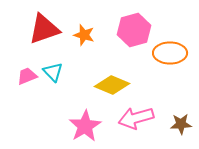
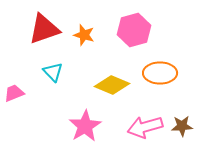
orange ellipse: moved 10 px left, 20 px down
pink trapezoid: moved 13 px left, 17 px down
pink arrow: moved 9 px right, 9 px down
brown star: moved 1 px right, 2 px down
